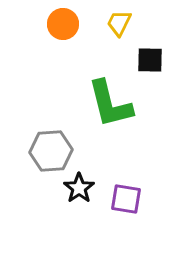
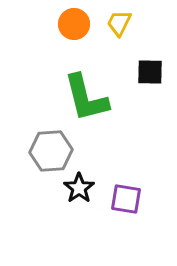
orange circle: moved 11 px right
black square: moved 12 px down
green L-shape: moved 24 px left, 6 px up
